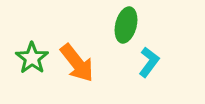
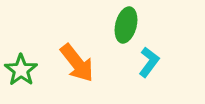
green star: moved 11 px left, 12 px down
